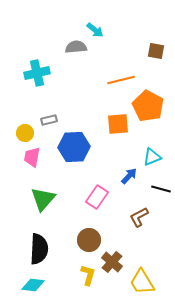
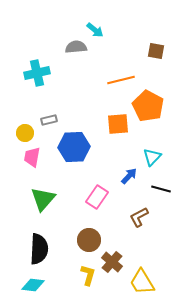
cyan triangle: rotated 24 degrees counterclockwise
